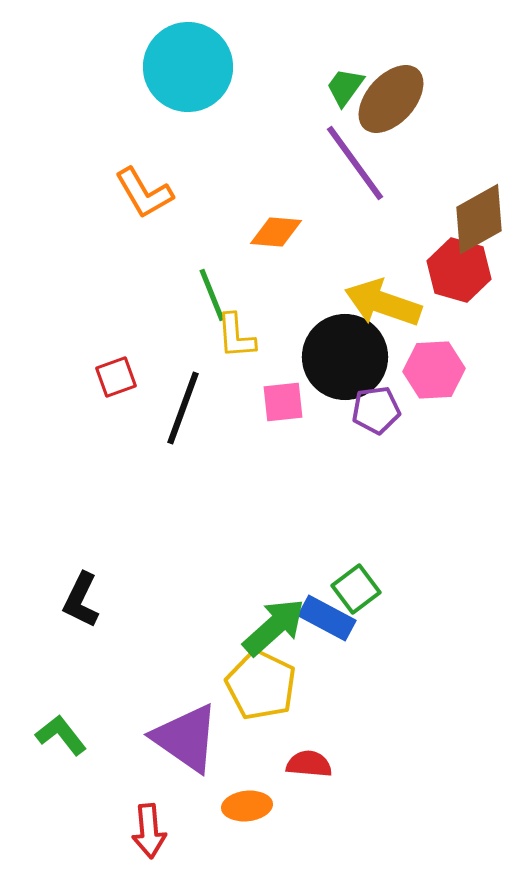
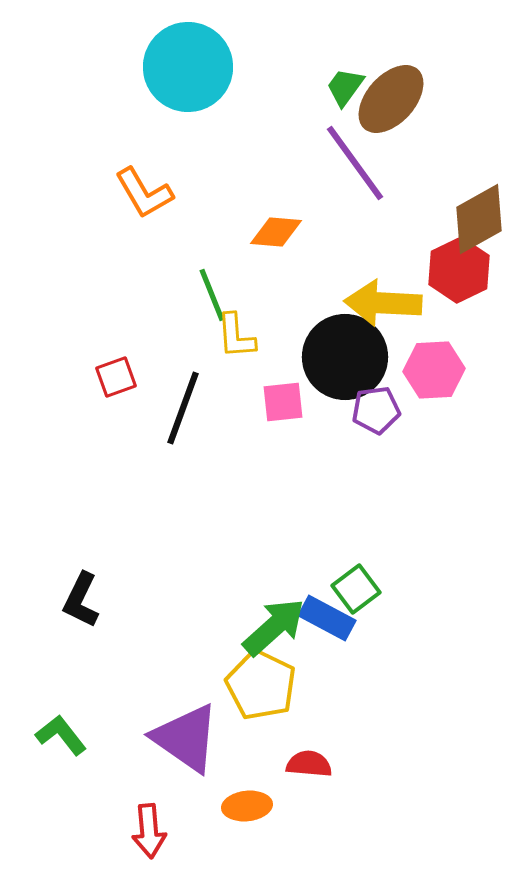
red hexagon: rotated 18 degrees clockwise
yellow arrow: rotated 16 degrees counterclockwise
